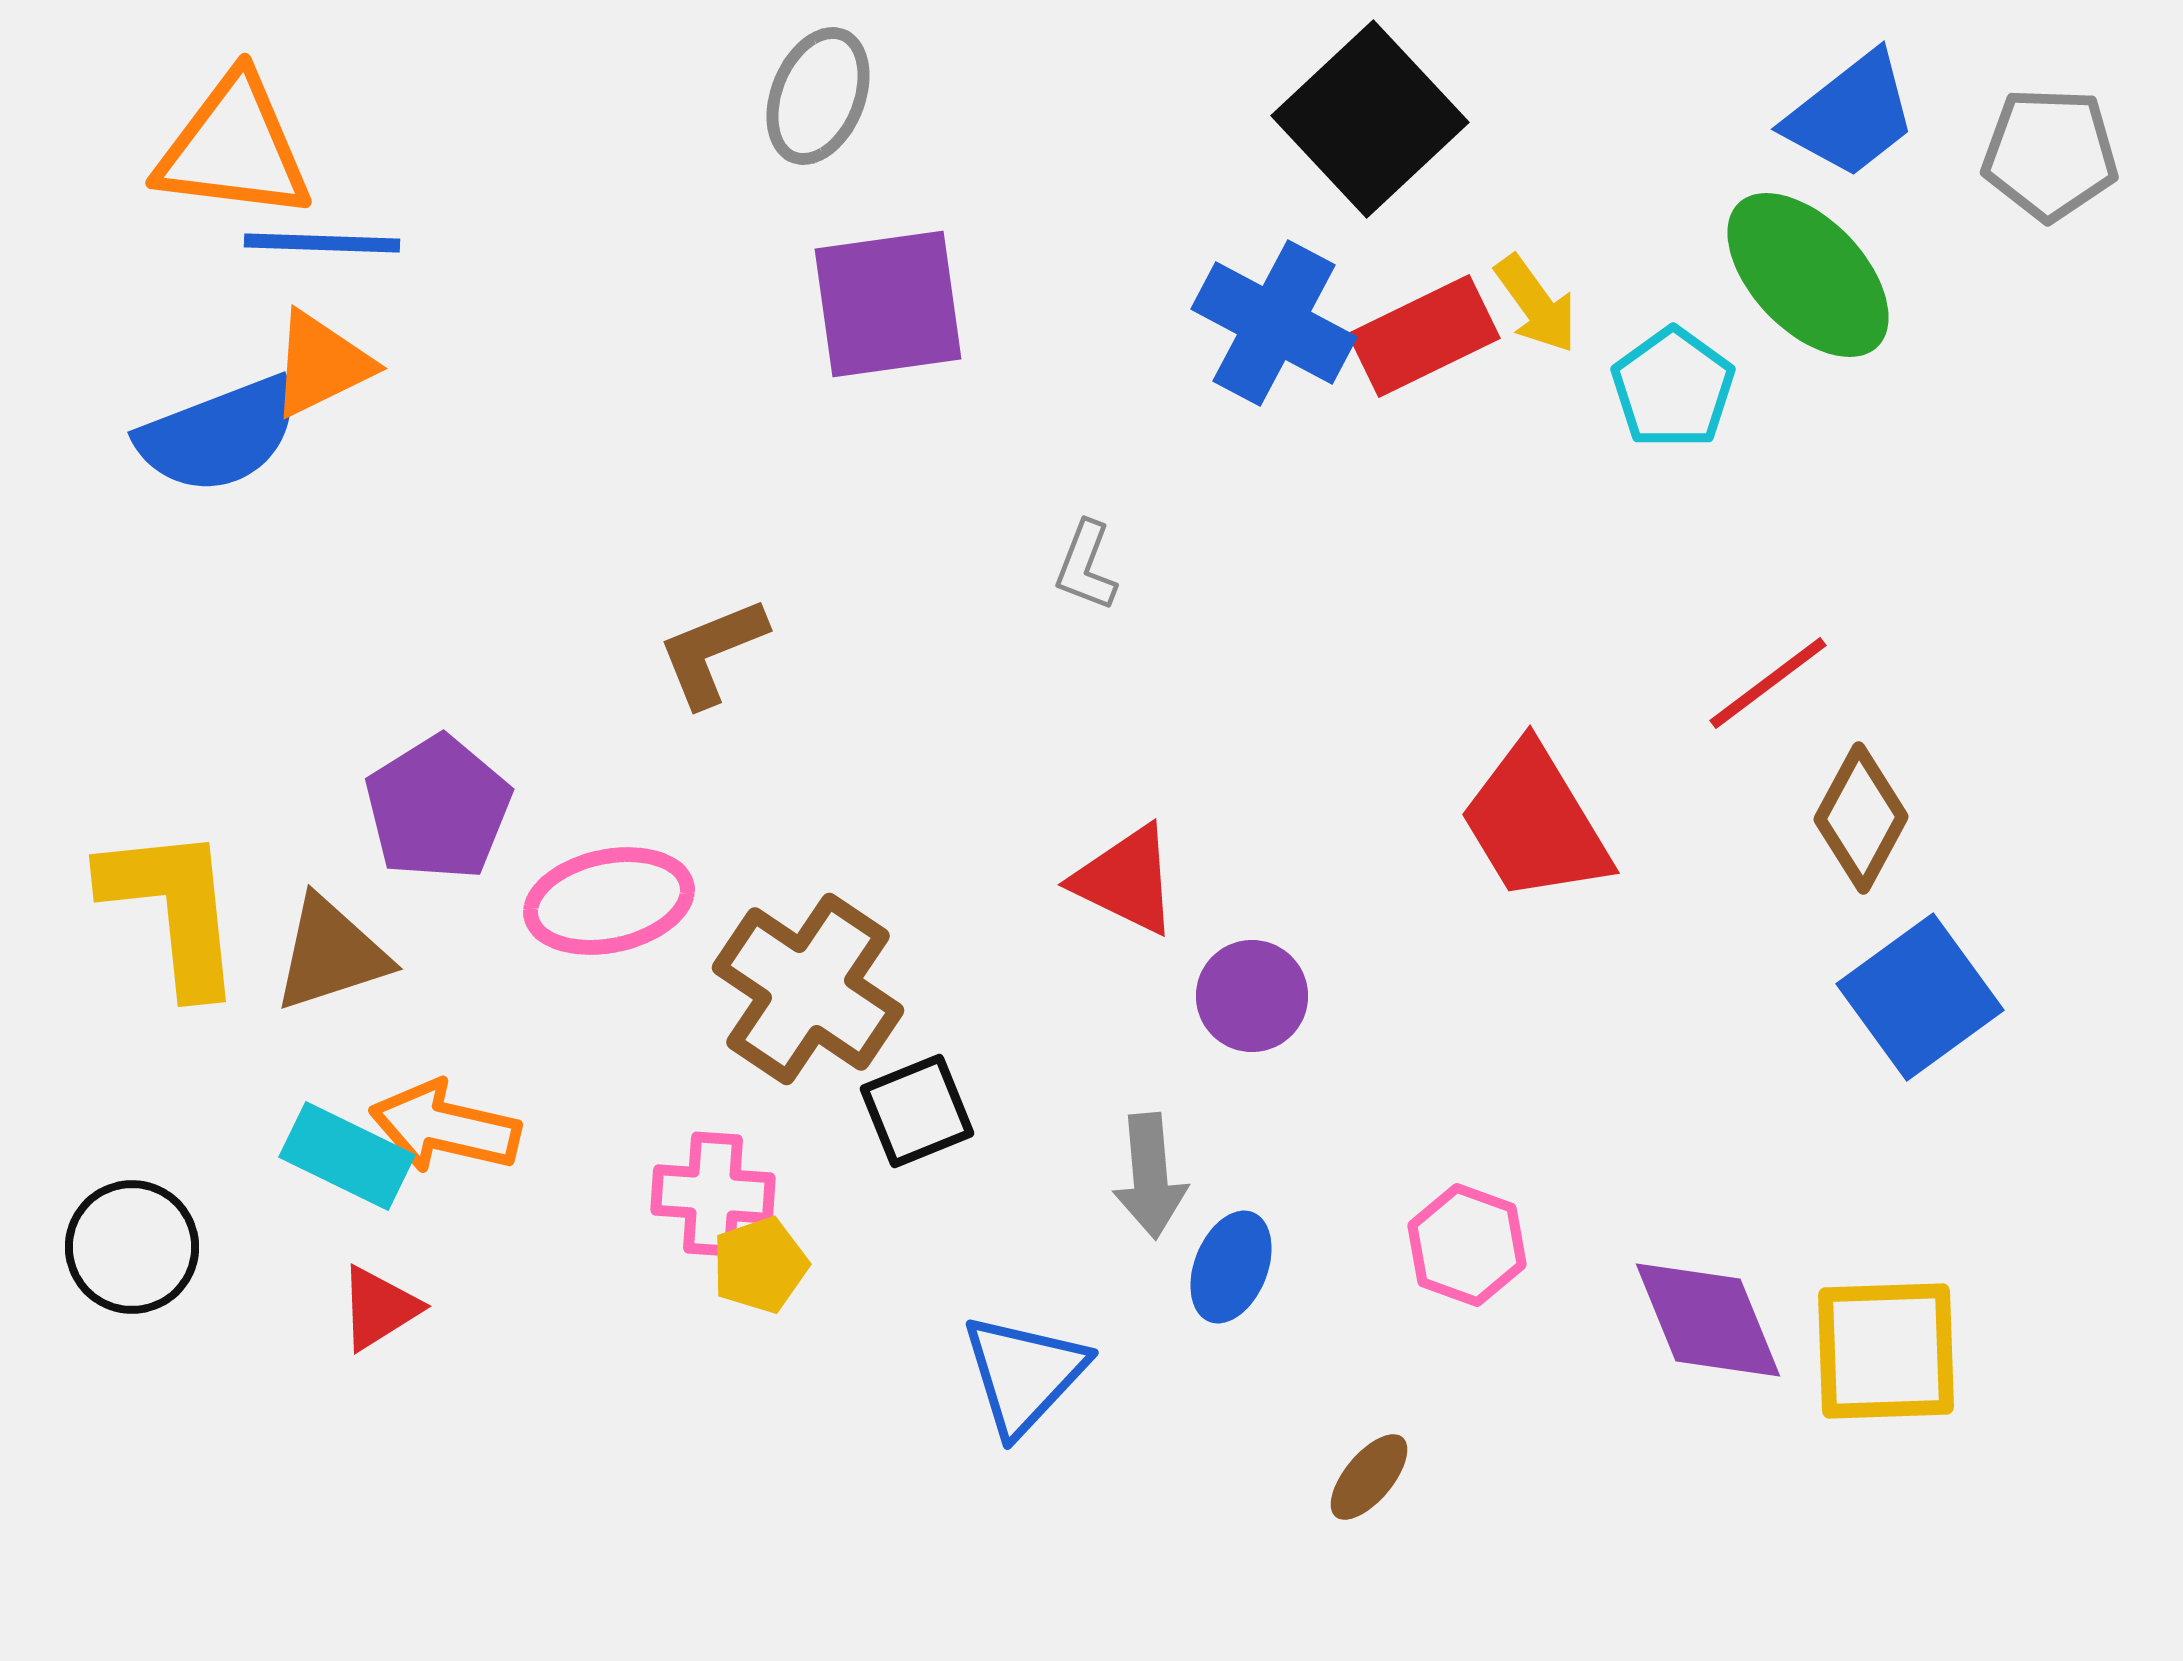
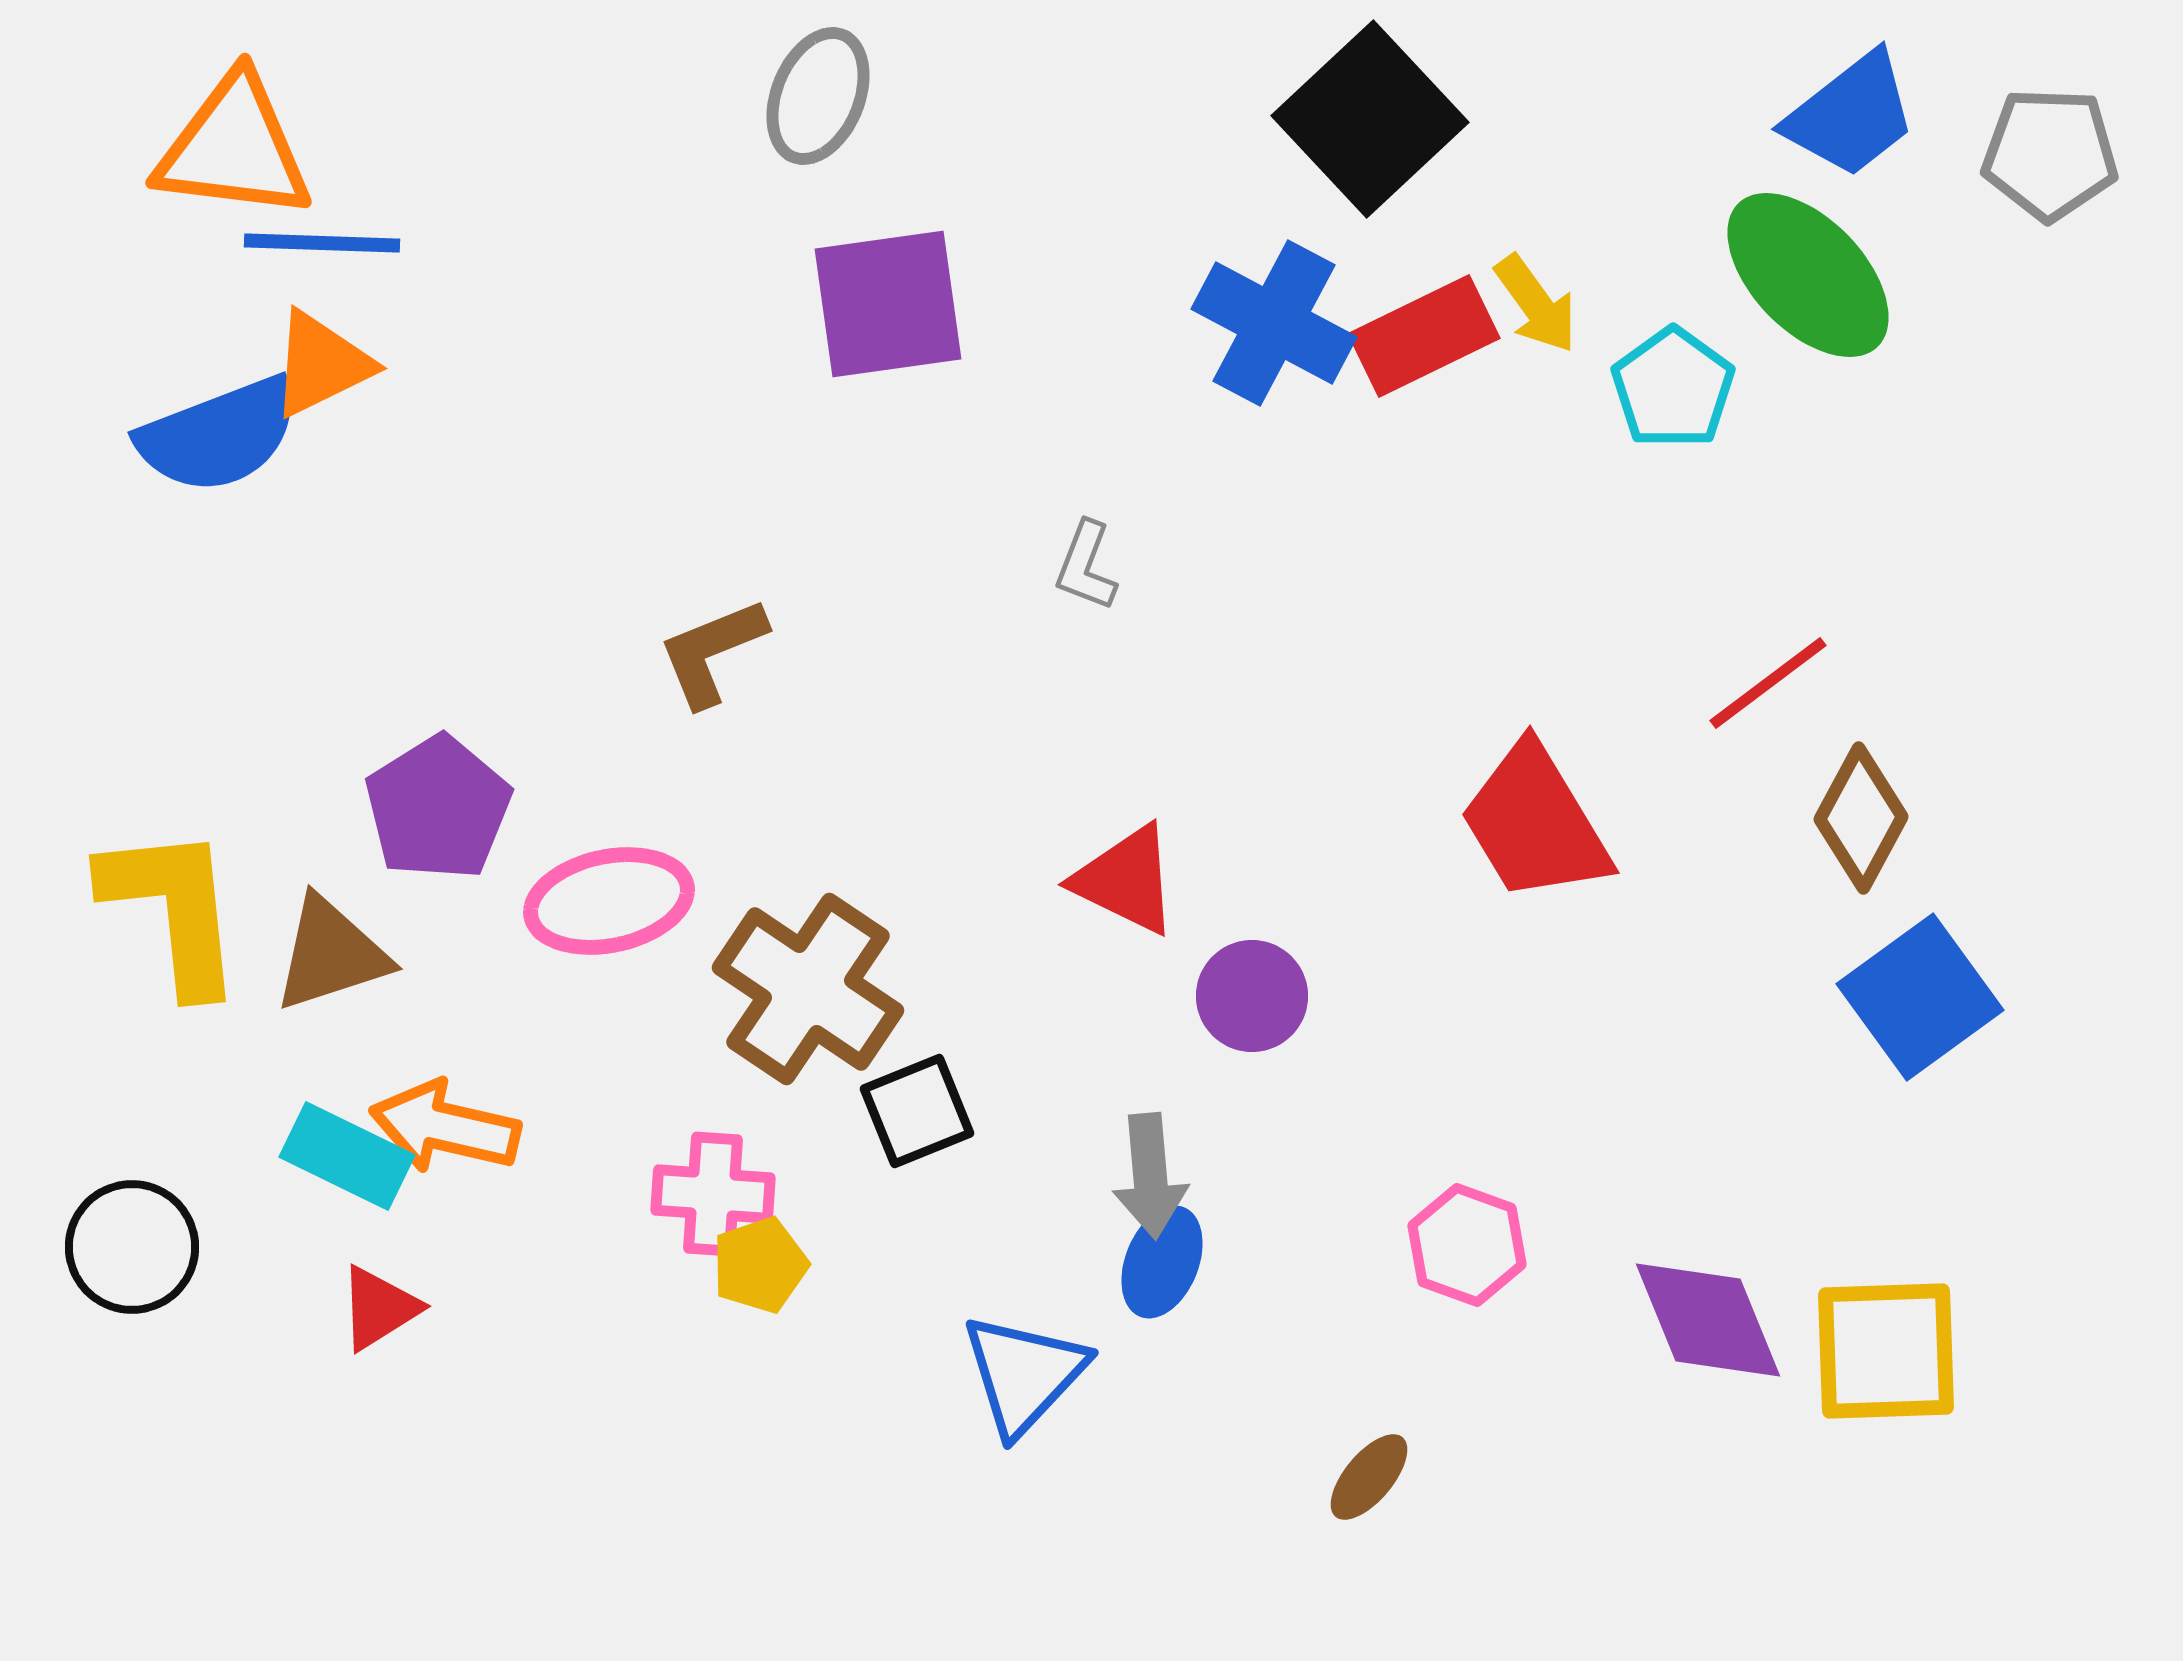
blue ellipse at (1231, 1267): moved 69 px left, 5 px up
